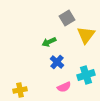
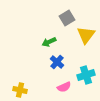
yellow cross: rotated 24 degrees clockwise
